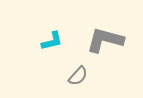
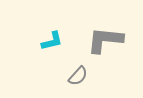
gray L-shape: rotated 9 degrees counterclockwise
